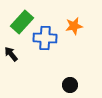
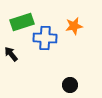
green rectangle: rotated 30 degrees clockwise
